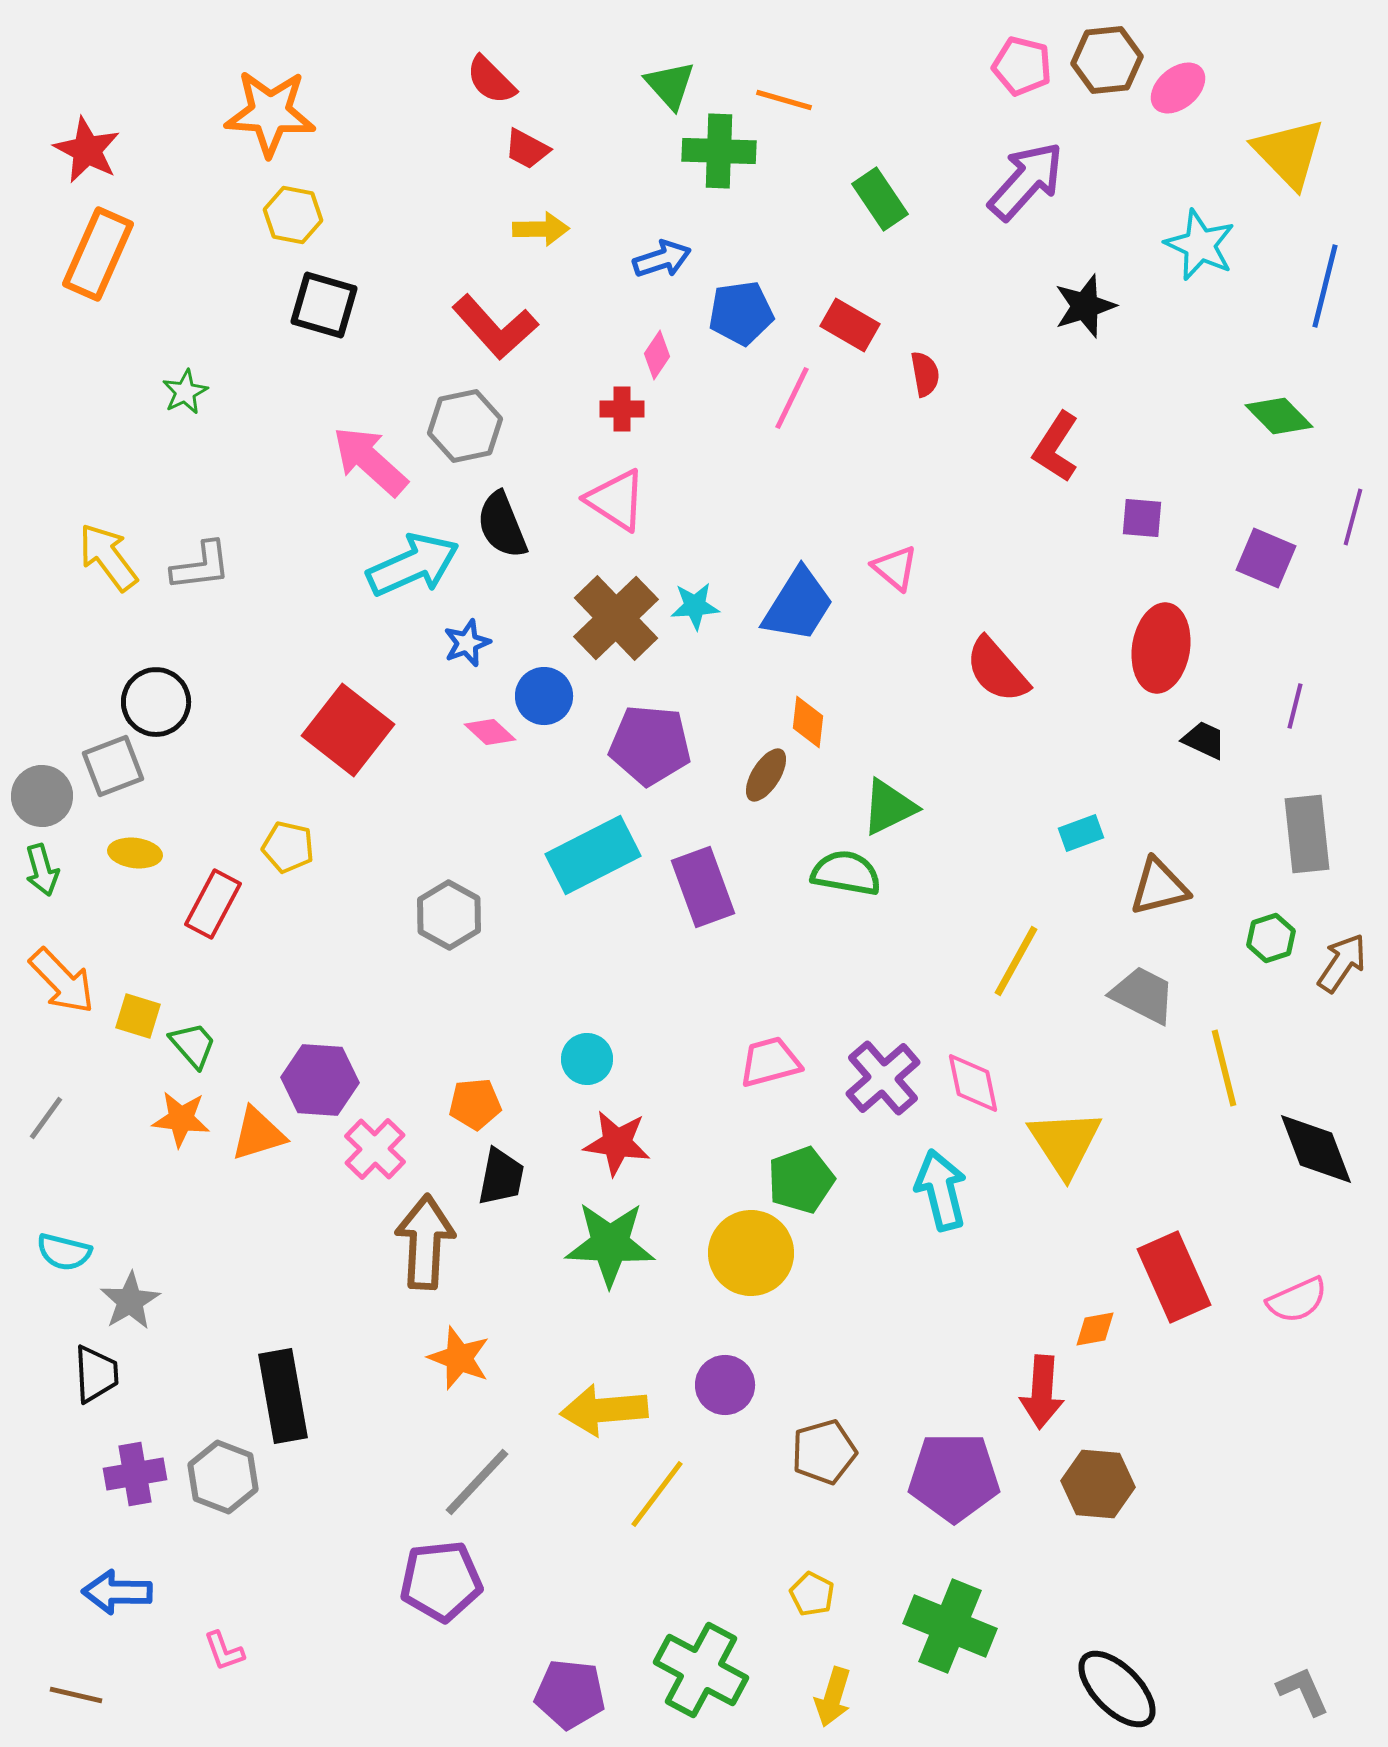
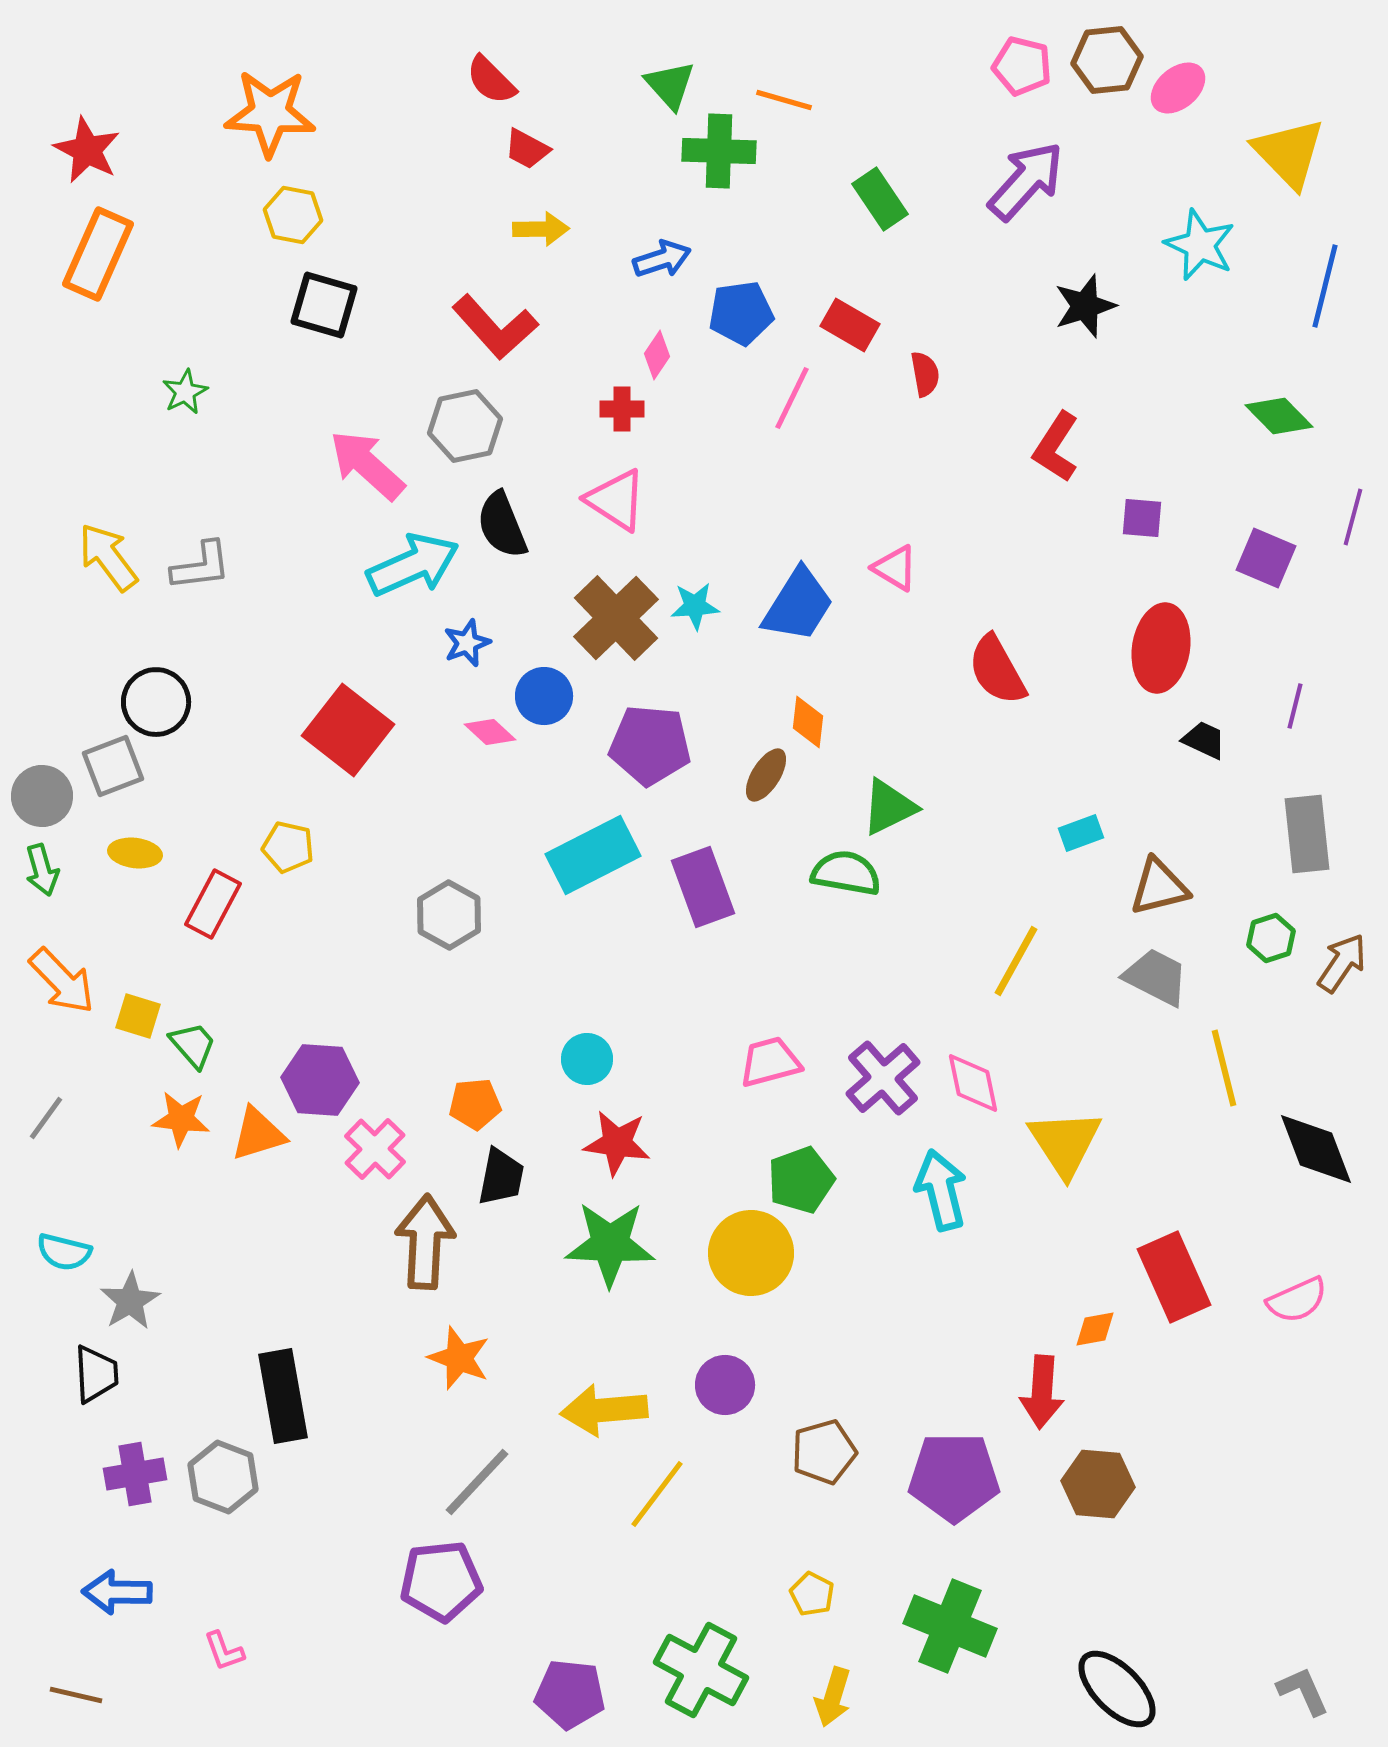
pink arrow at (370, 461): moved 3 px left, 4 px down
pink triangle at (895, 568): rotated 9 degrees counterclockwise
red semicircle at (997, 670): rotated 12 degrees clockwise
gray trapezoid at (1143, 995): moved 13 px right, 18 px up
